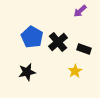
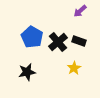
black rectangle: moved 5 px left, 8 px up
yellow star: moved 1 px left, 3 px up
